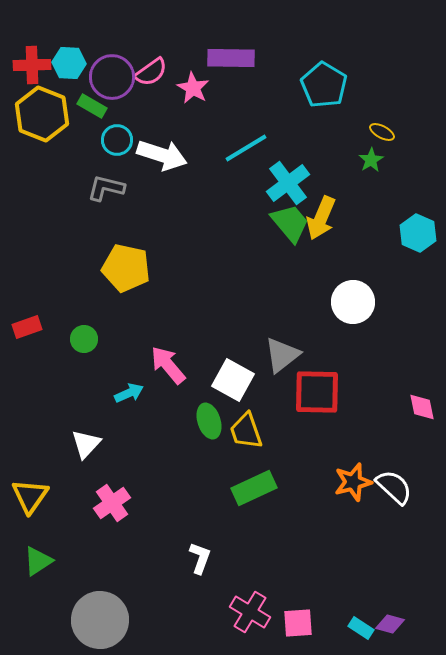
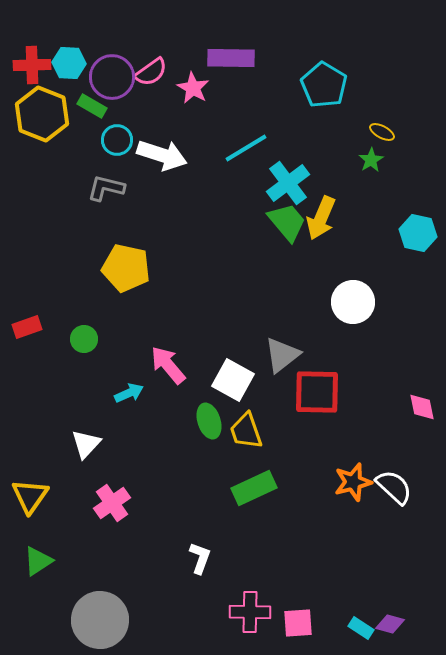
green trapezoid at (290, 223): moved 3 px left, 1 px up
cyan hexagon at (418, 233): rotated 12 degrees counterclockwise
pink cross at (250, 612): rotated 30 degrees counterclockwise
